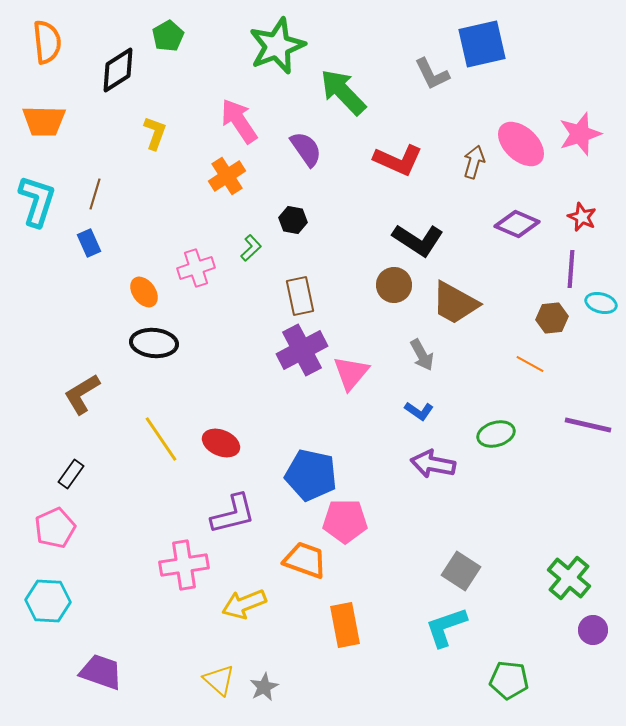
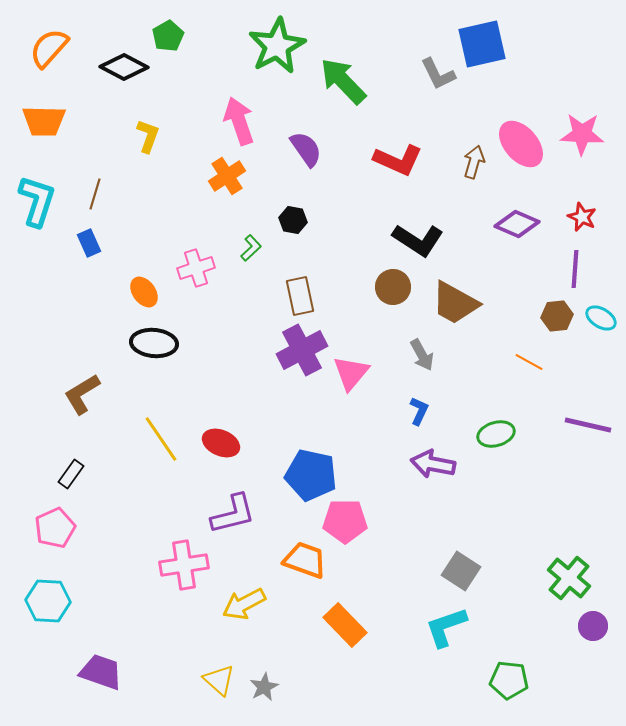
orange semicircle at (47, 42): moved 2 px right, 6 px down; rotated 132 degrees counterclockwise
green star at (277, 46): rotated 6 degrees counterclockwise
black diamond at (118, 70): moved 6 px right, 3 px up; rotated 60 degrees clockwise
gray L-shape at (432, 74): moved 6 px right
green arrow at (343, 92): moved 11 px up
pink arrow at (239, 121): rotated 15 degrees clockwise
yellow L-shape at (155, 133): moved 7 px left, 3 px down
pink star at (580, 134): moved 2 px right; rotated 21 degrees clockwise
pink ellipse at (521, 144): rotated 6 degrees clockwise
purple line at (571, 269): moved 4 px right
brown circle at (394, 285): moved 1 px left, 2 px down
cyan ellipse at (601, 303): moved 15 px down; rotated 16 degrees clockwise
brown hexagon at (552, 318): moved 5 px right, 2 px up
orange line at (530, 364): moved 1 px left, 2 px up
blue L-shape at (419, 411): rotated 100 degrees counterclockwise
yellow arrow at (244, 604): rotated 6 degrees counterclockwise
orange rectangle at (345, 625): rotated 33 degrees counterclockwise
purple circle at (593, 630): moved 4 px up
